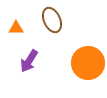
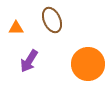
orange circle: moved 1 px down
